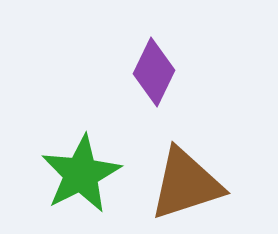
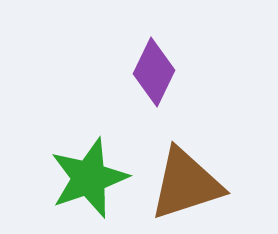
green star: moved 8 px right, 4 px down; rotated 8 degrees clockwise
